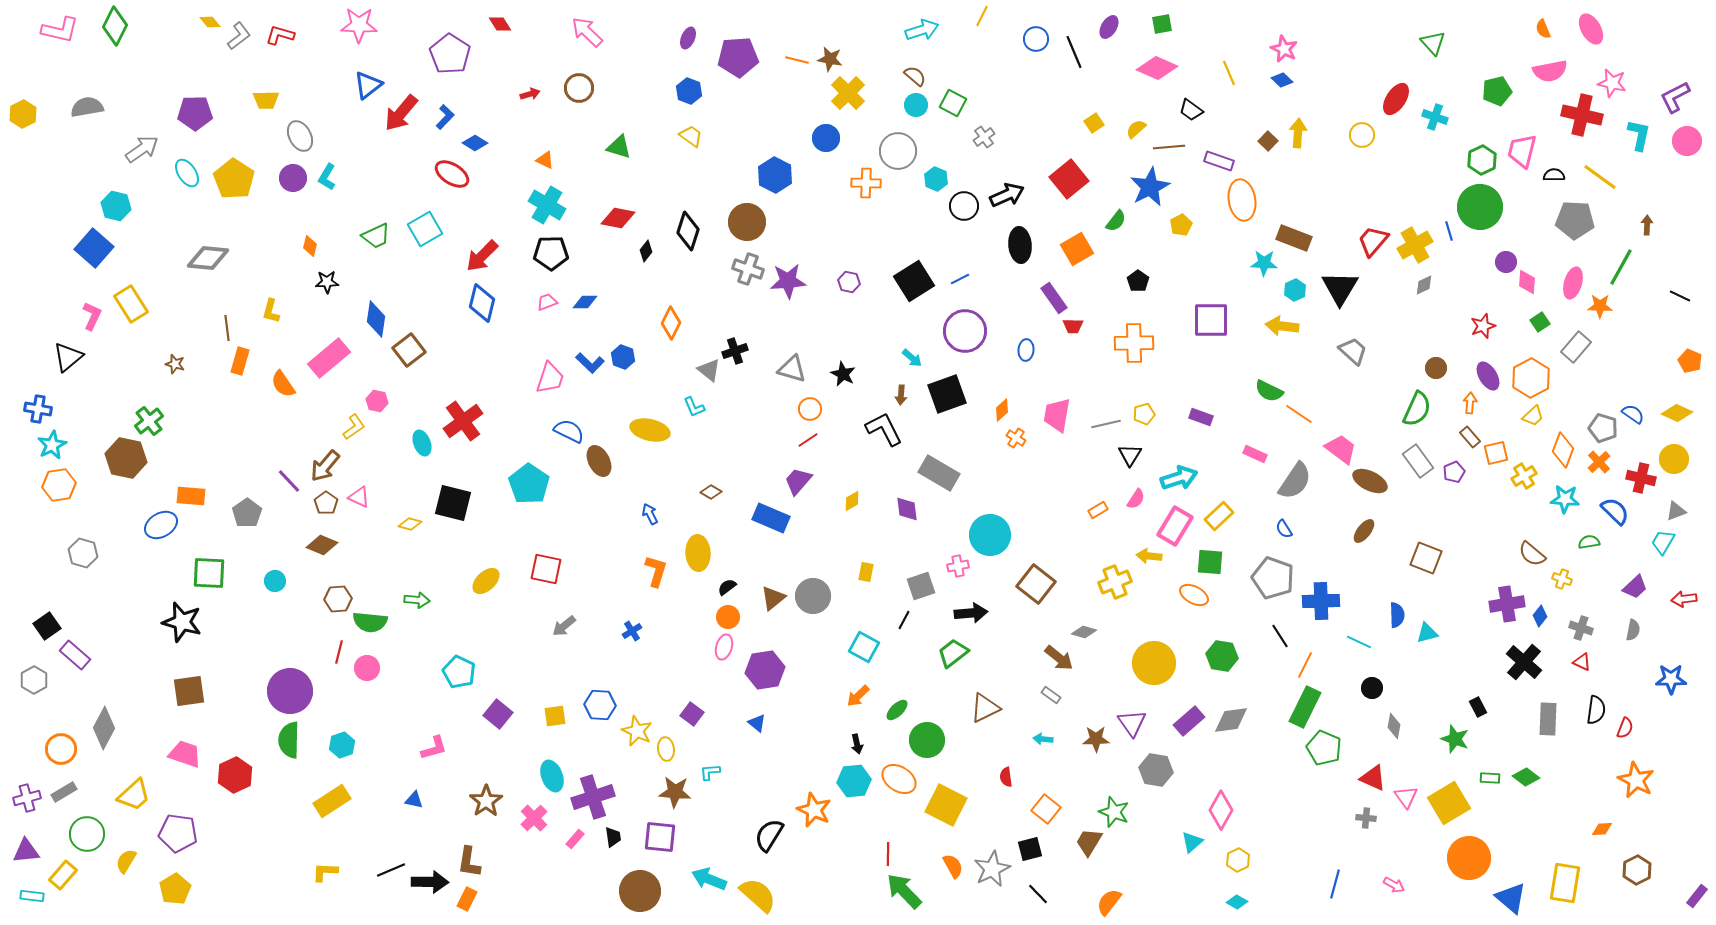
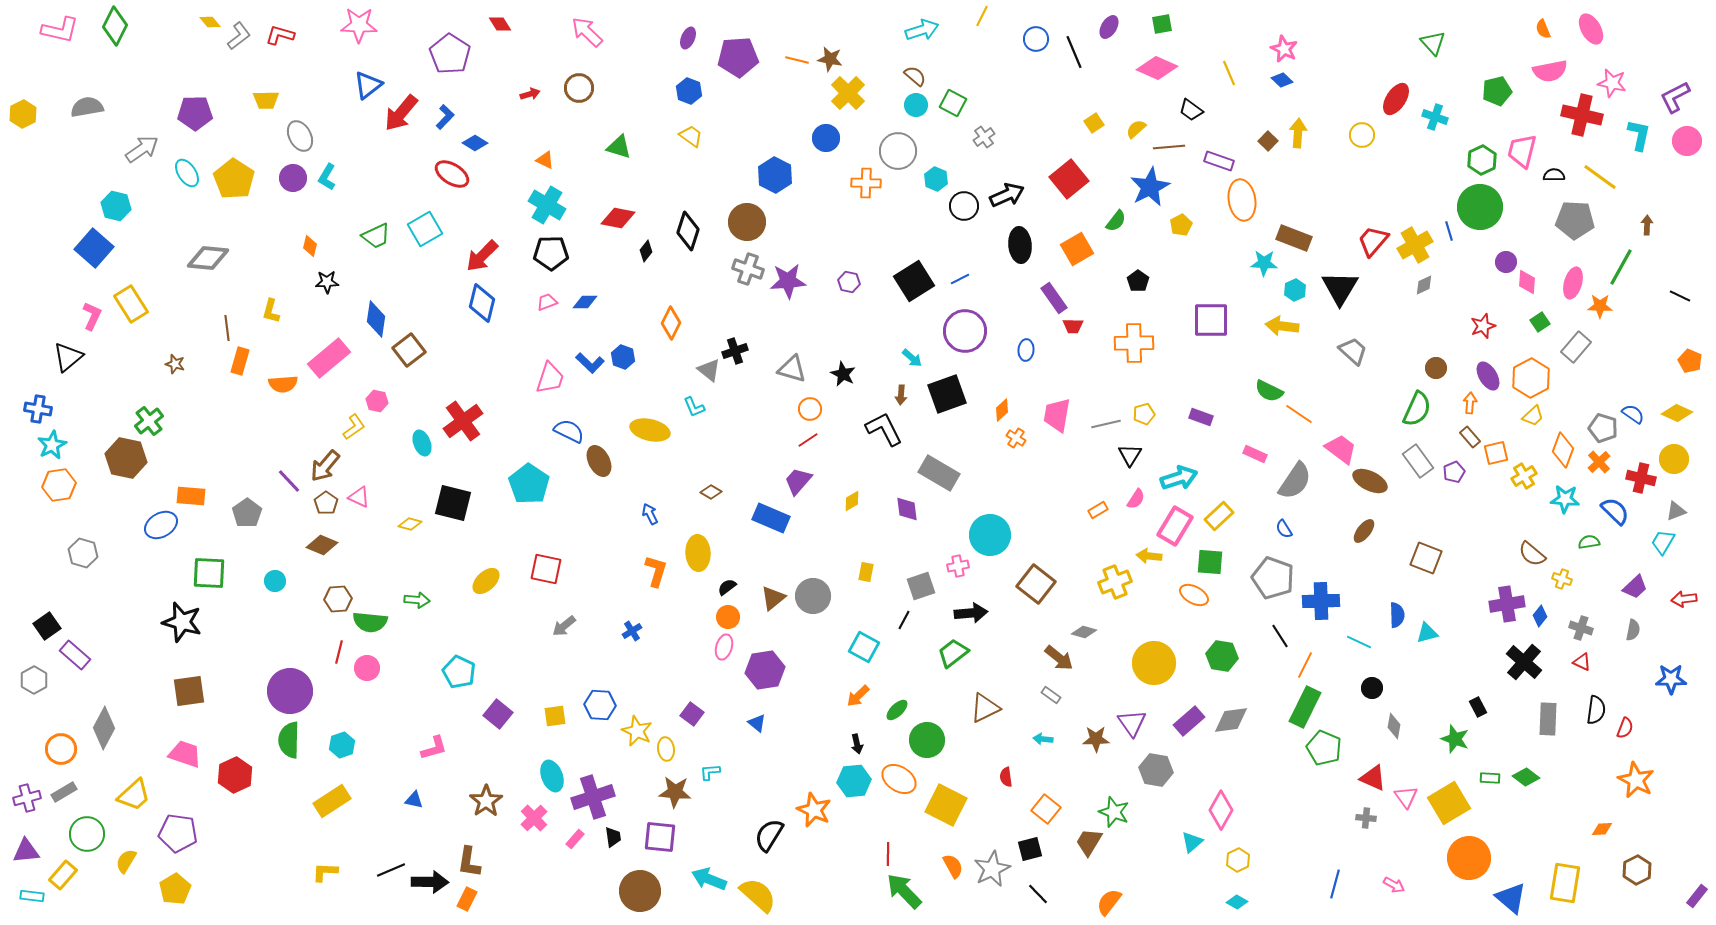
orange semicircle at (283, 384): rotated 60 degrees counterclockwise
